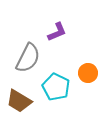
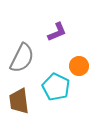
gray semicircle: moved 6 px left
orange circle: moved 9 px left, 7 px up
brown trapezoid: rotated 52 degrees clockwise
